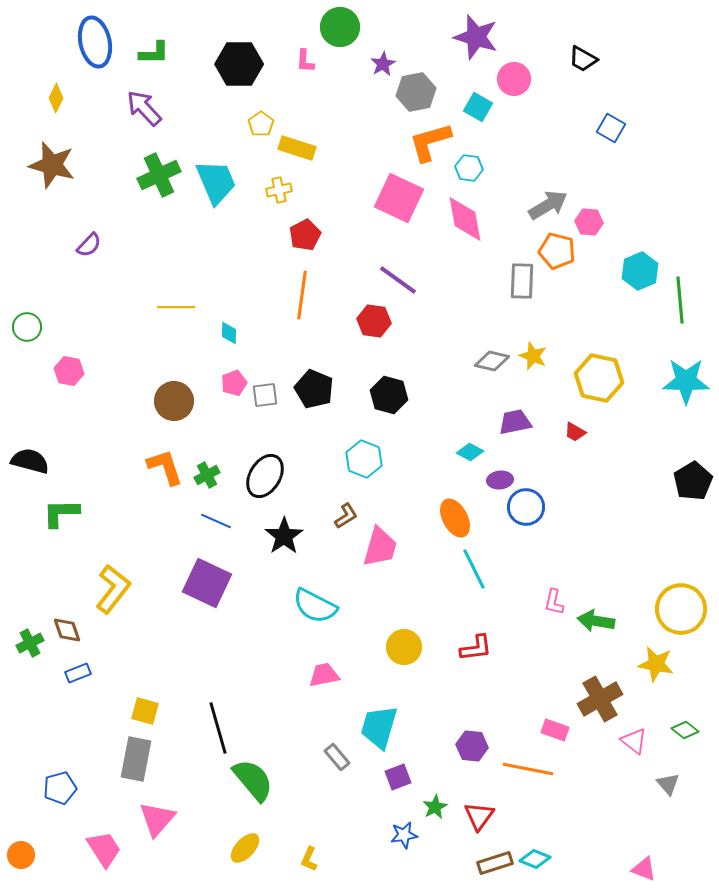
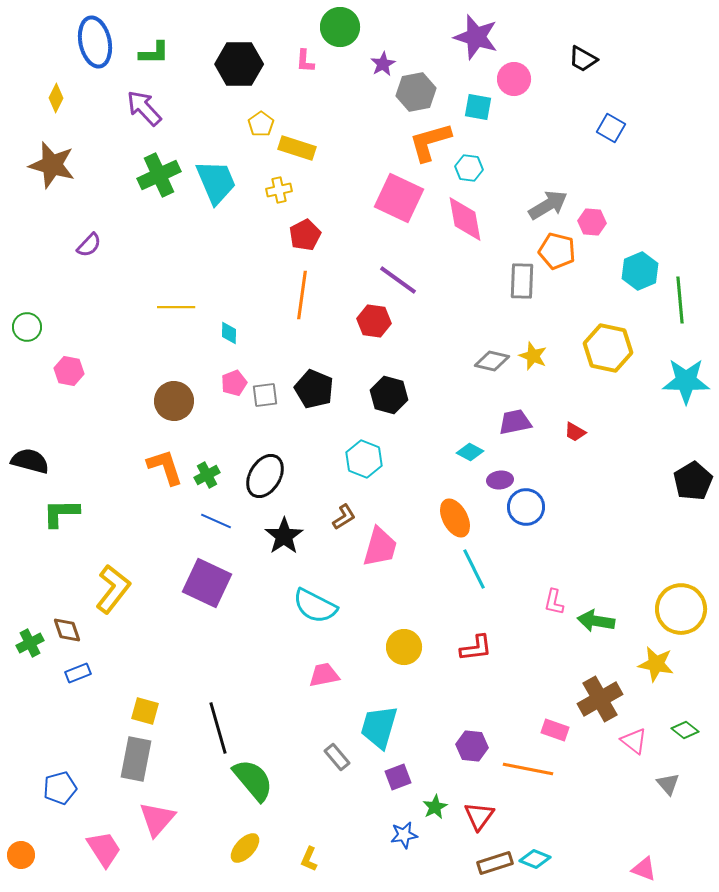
cyan square at (478, 107): rotated 20 degrees counterclockwise
pink hexagon at (589, 222): moved 3 px right
yellow hexagon at (599, 378): moved 9 px right, 30 px up
brown L-shape at (346, 516): moved 2 px left, 1 px down
